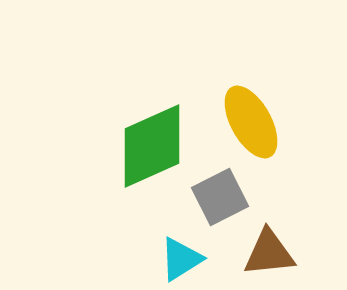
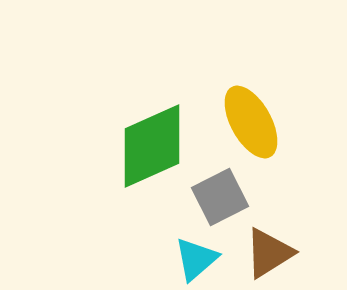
brown triangle: rotated 26 degrees counterclockwise
cyan triangle: moved 15 px right; rotated 9 degrees counterclockwise
